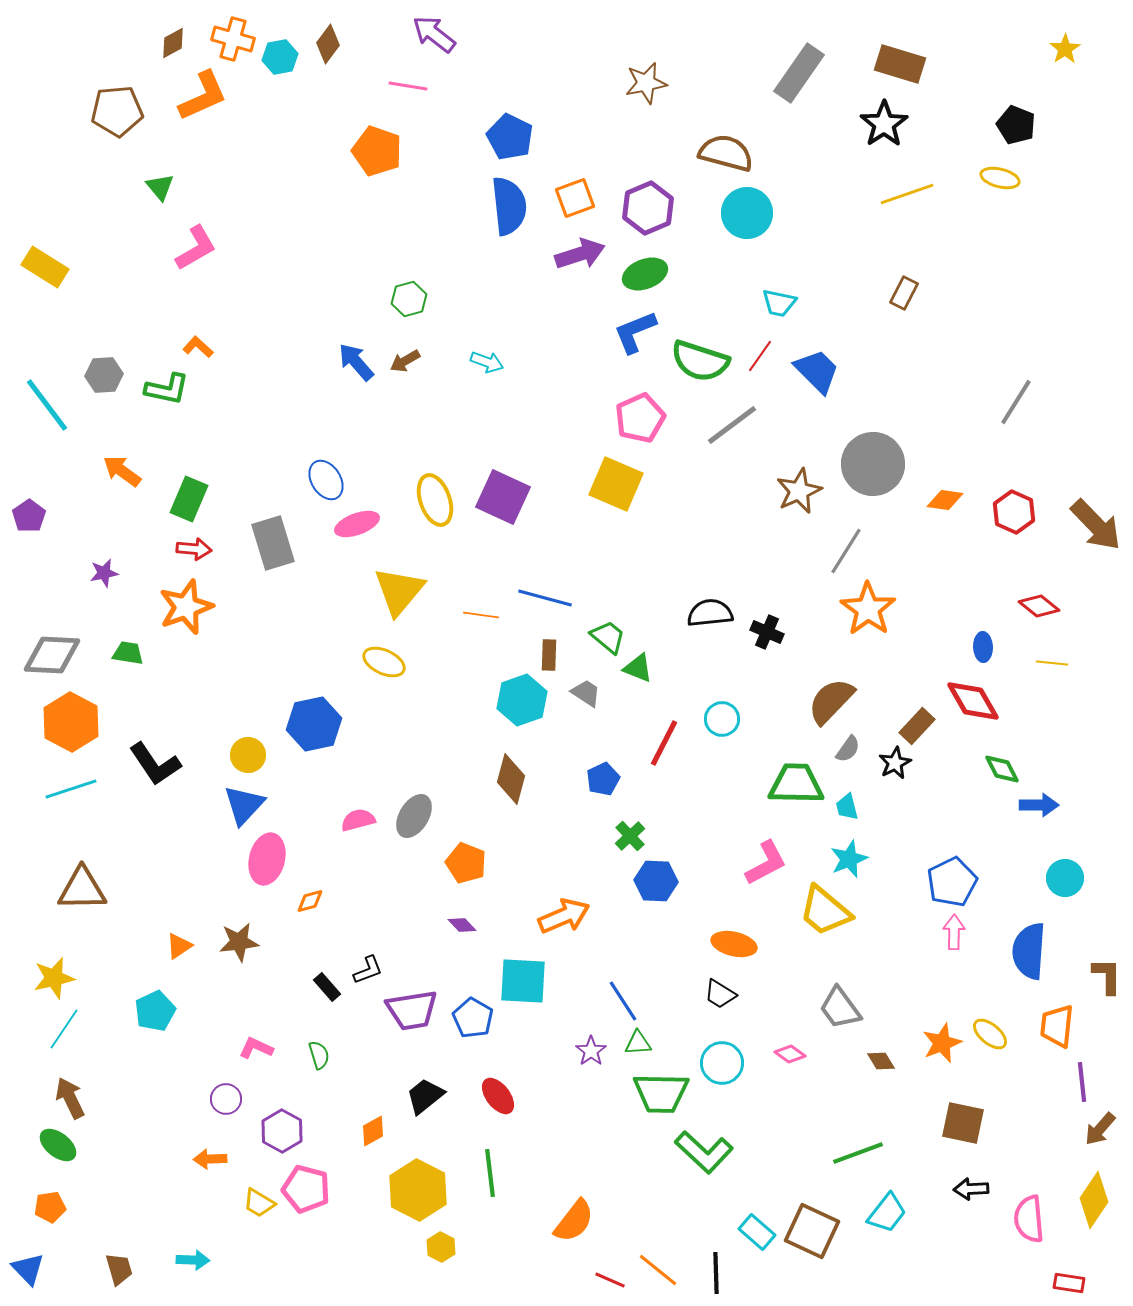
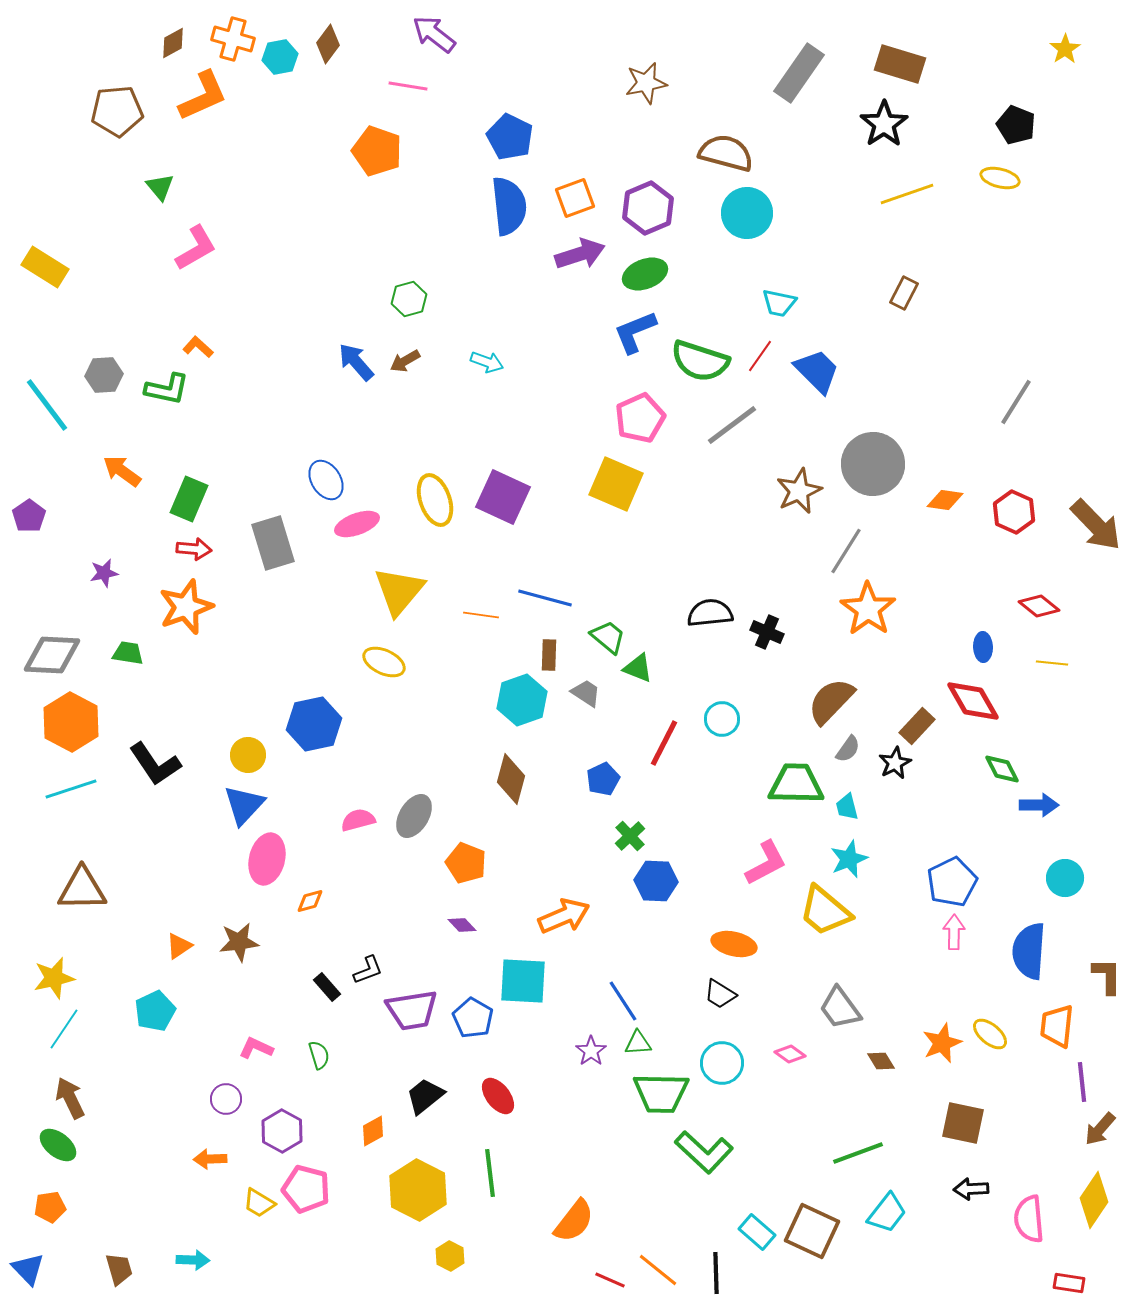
yellow hexagon at (441, 1247): moved 9 px right, 9 px down
